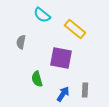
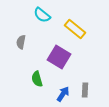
purple square: moved 2 px left, 1 px up; rotated 20 degrees clockwise
